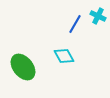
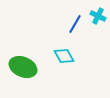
green ellipse: rotated 28 degrees counterclockwise
